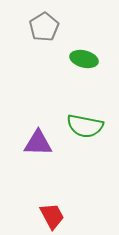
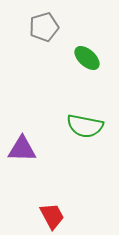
gray pentagon: rotated 16 degrees clockwise
green ellipse: moved 3 px right, 1 px up; rotated 28 degrees clockwise
purple triangle: moved 16 px left, 6 px down
